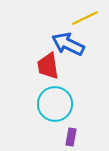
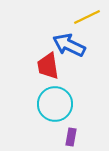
yellow line: moved 2 px right, 1 px up
blue arrow: moved 1 px right, 1 px down
